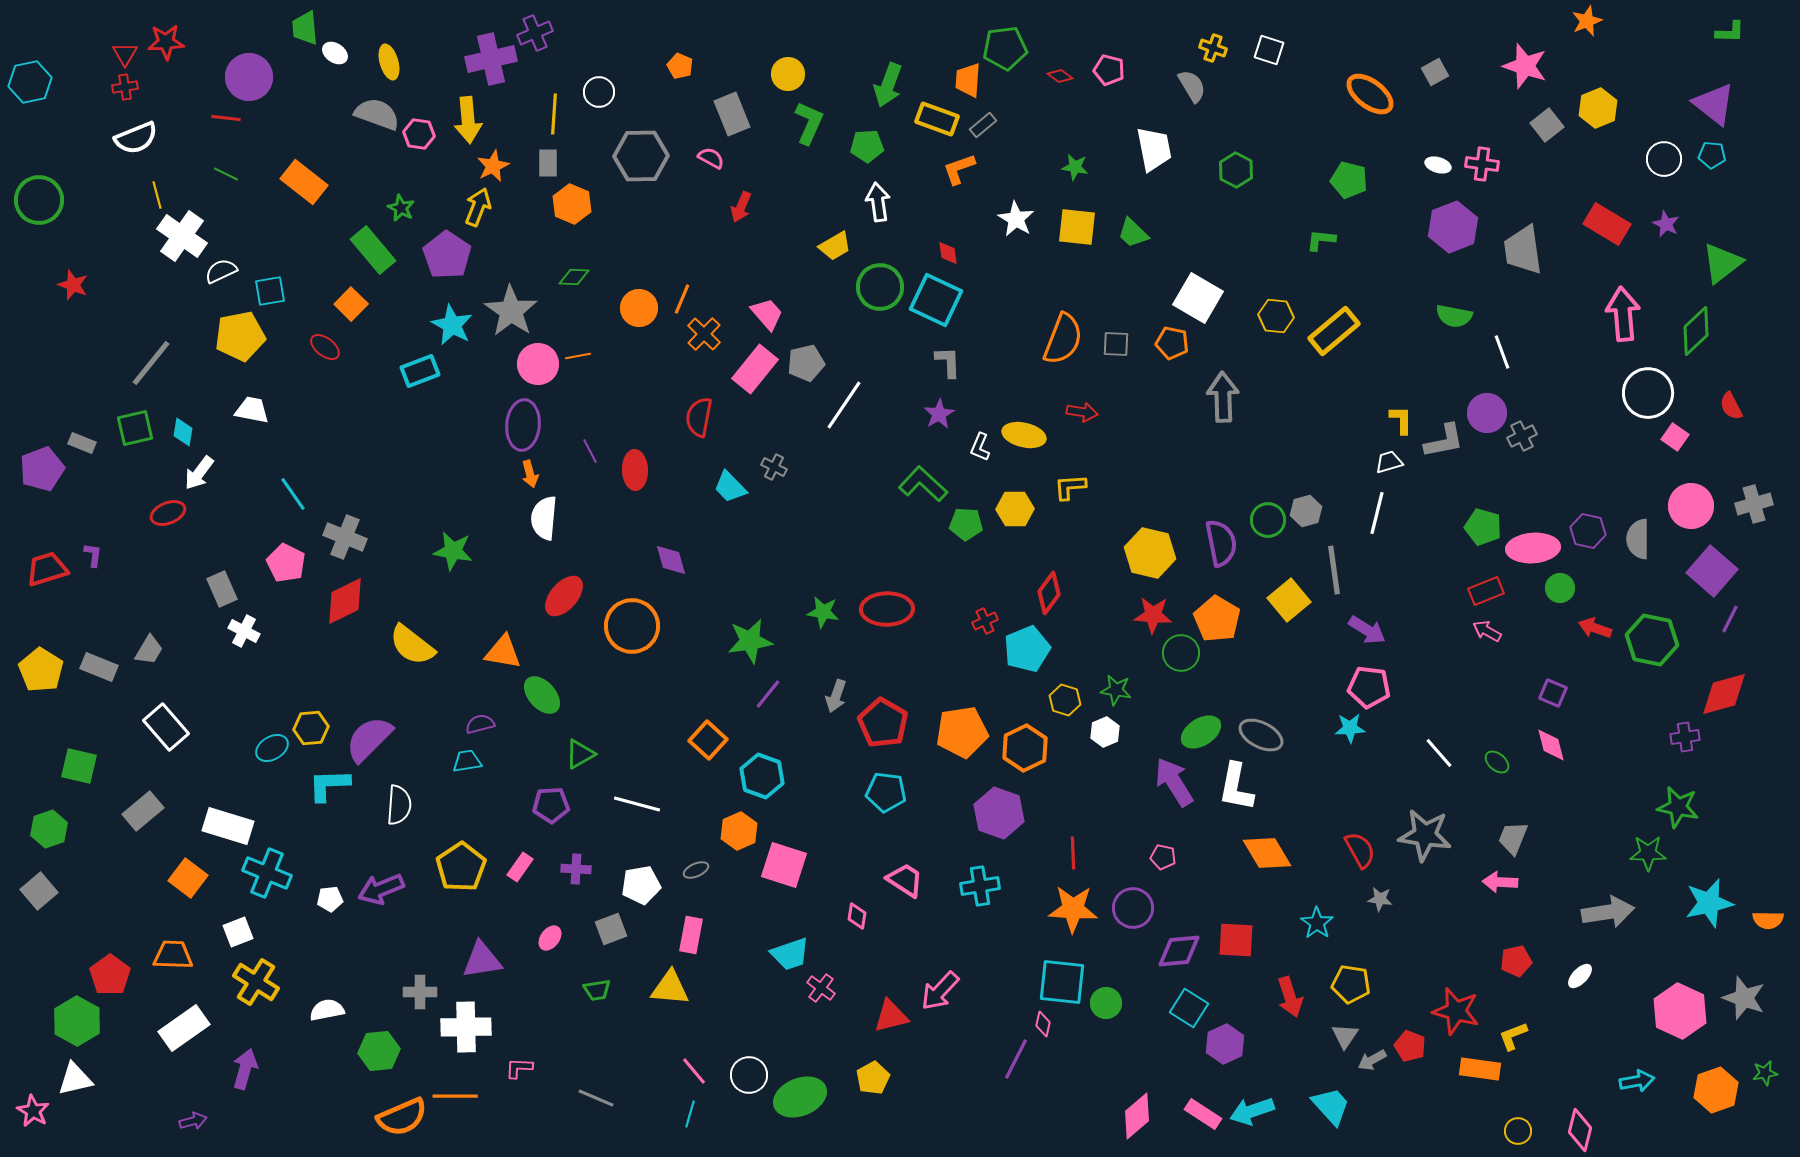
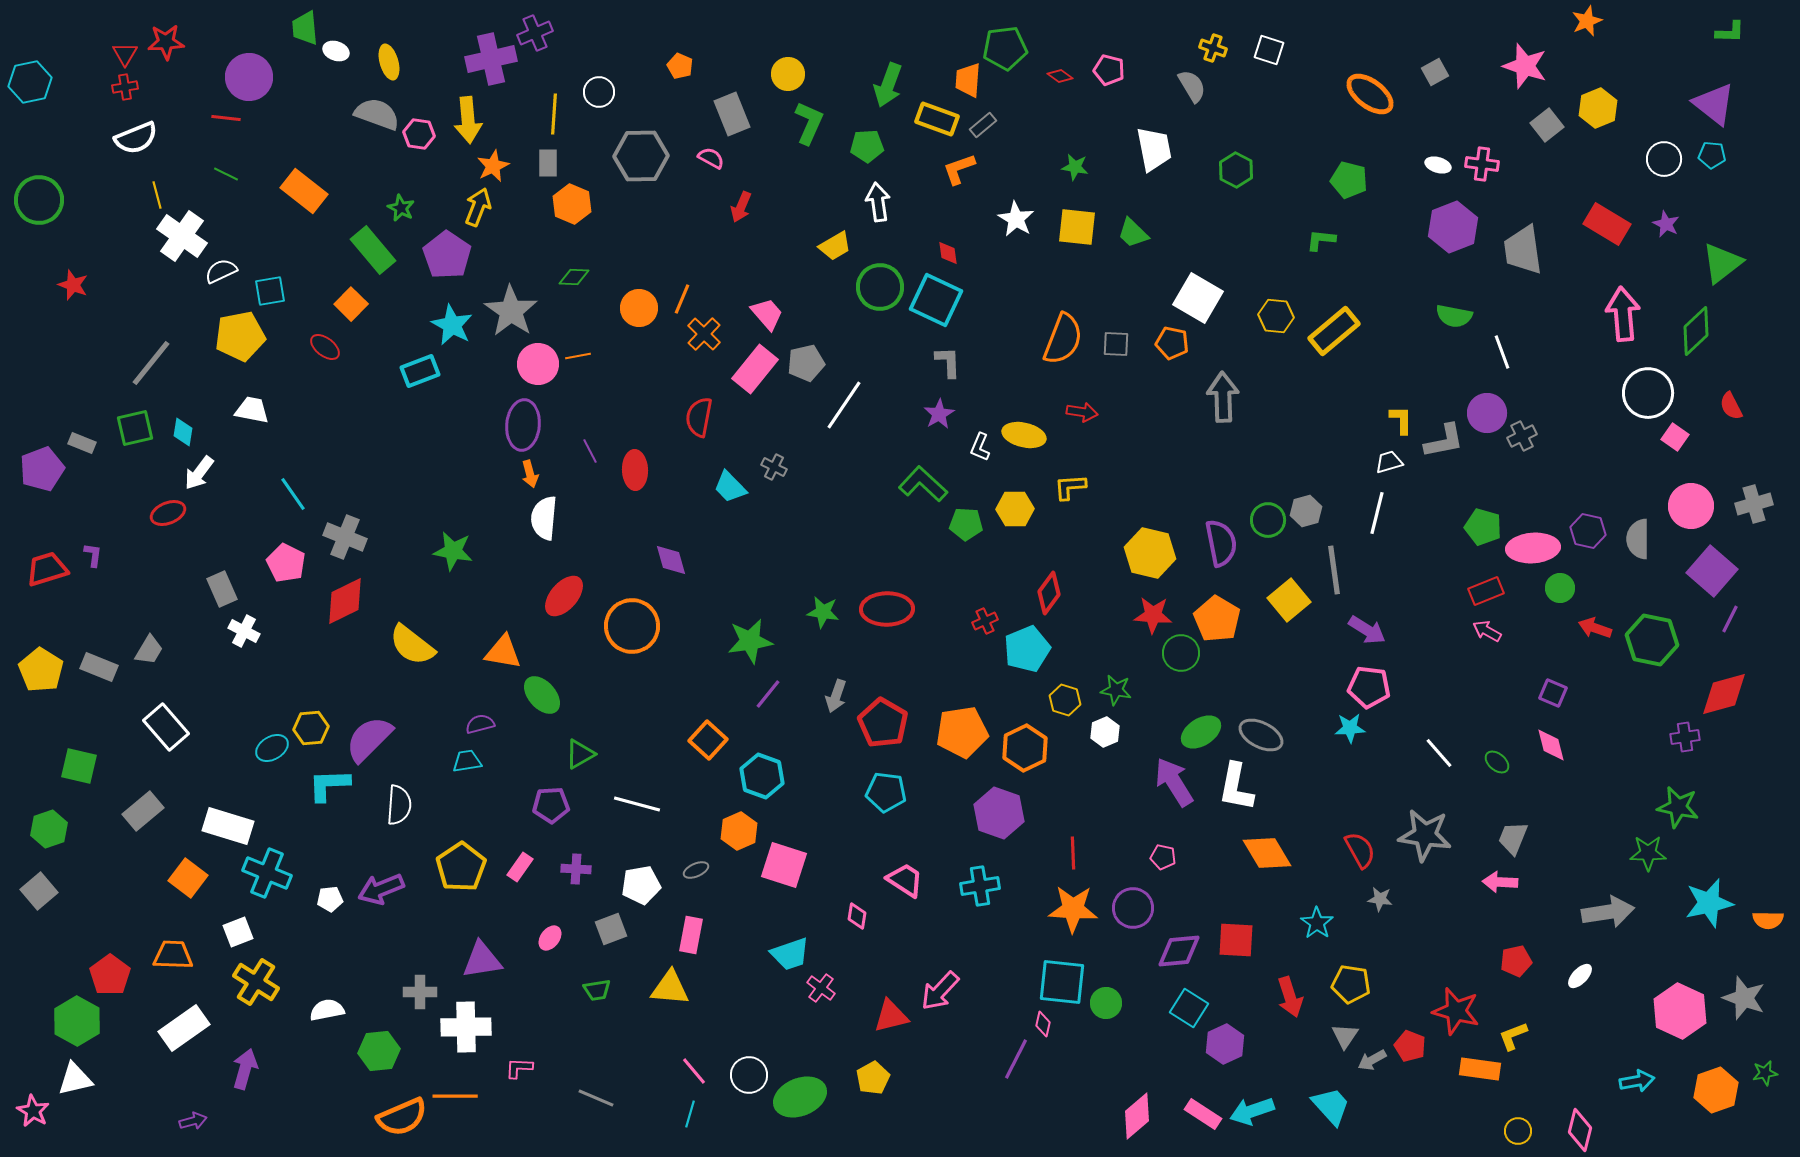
white ellipse at (335, 53): moved 1 px right, 2 px up; rotated 15 degrees counterclockwise
orange rectangle at (304, 182): moved 9 px down
